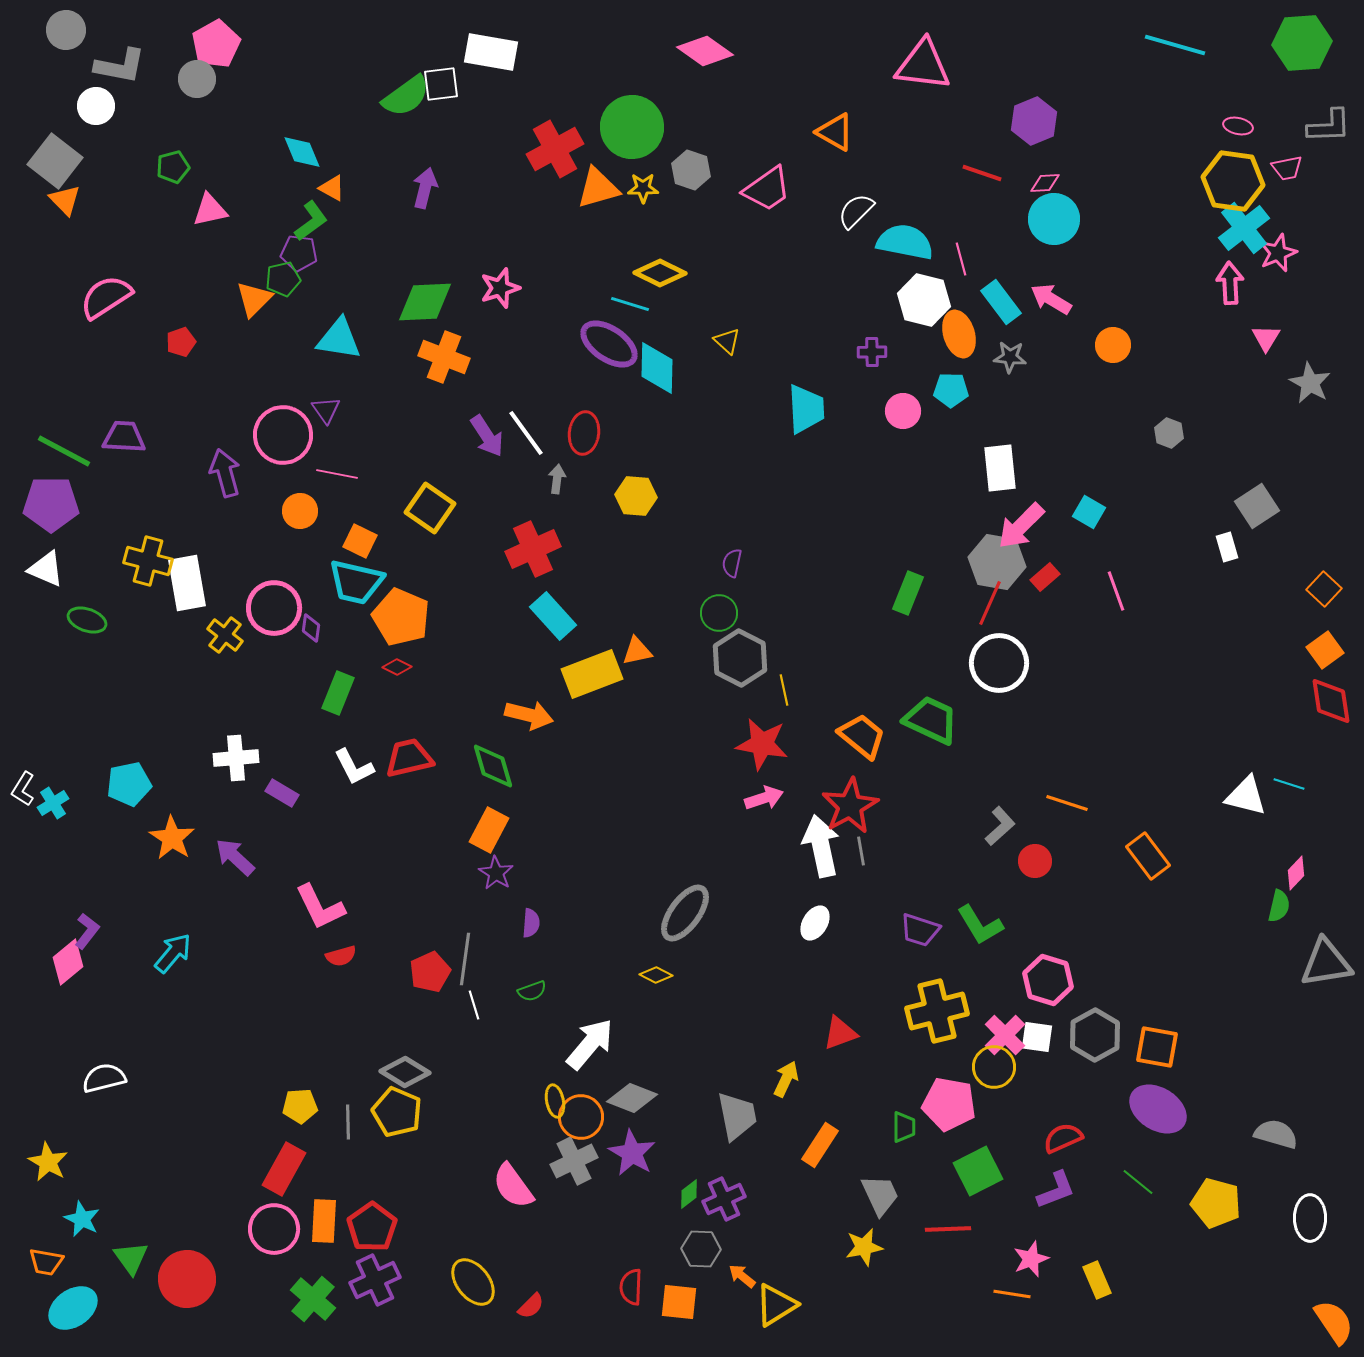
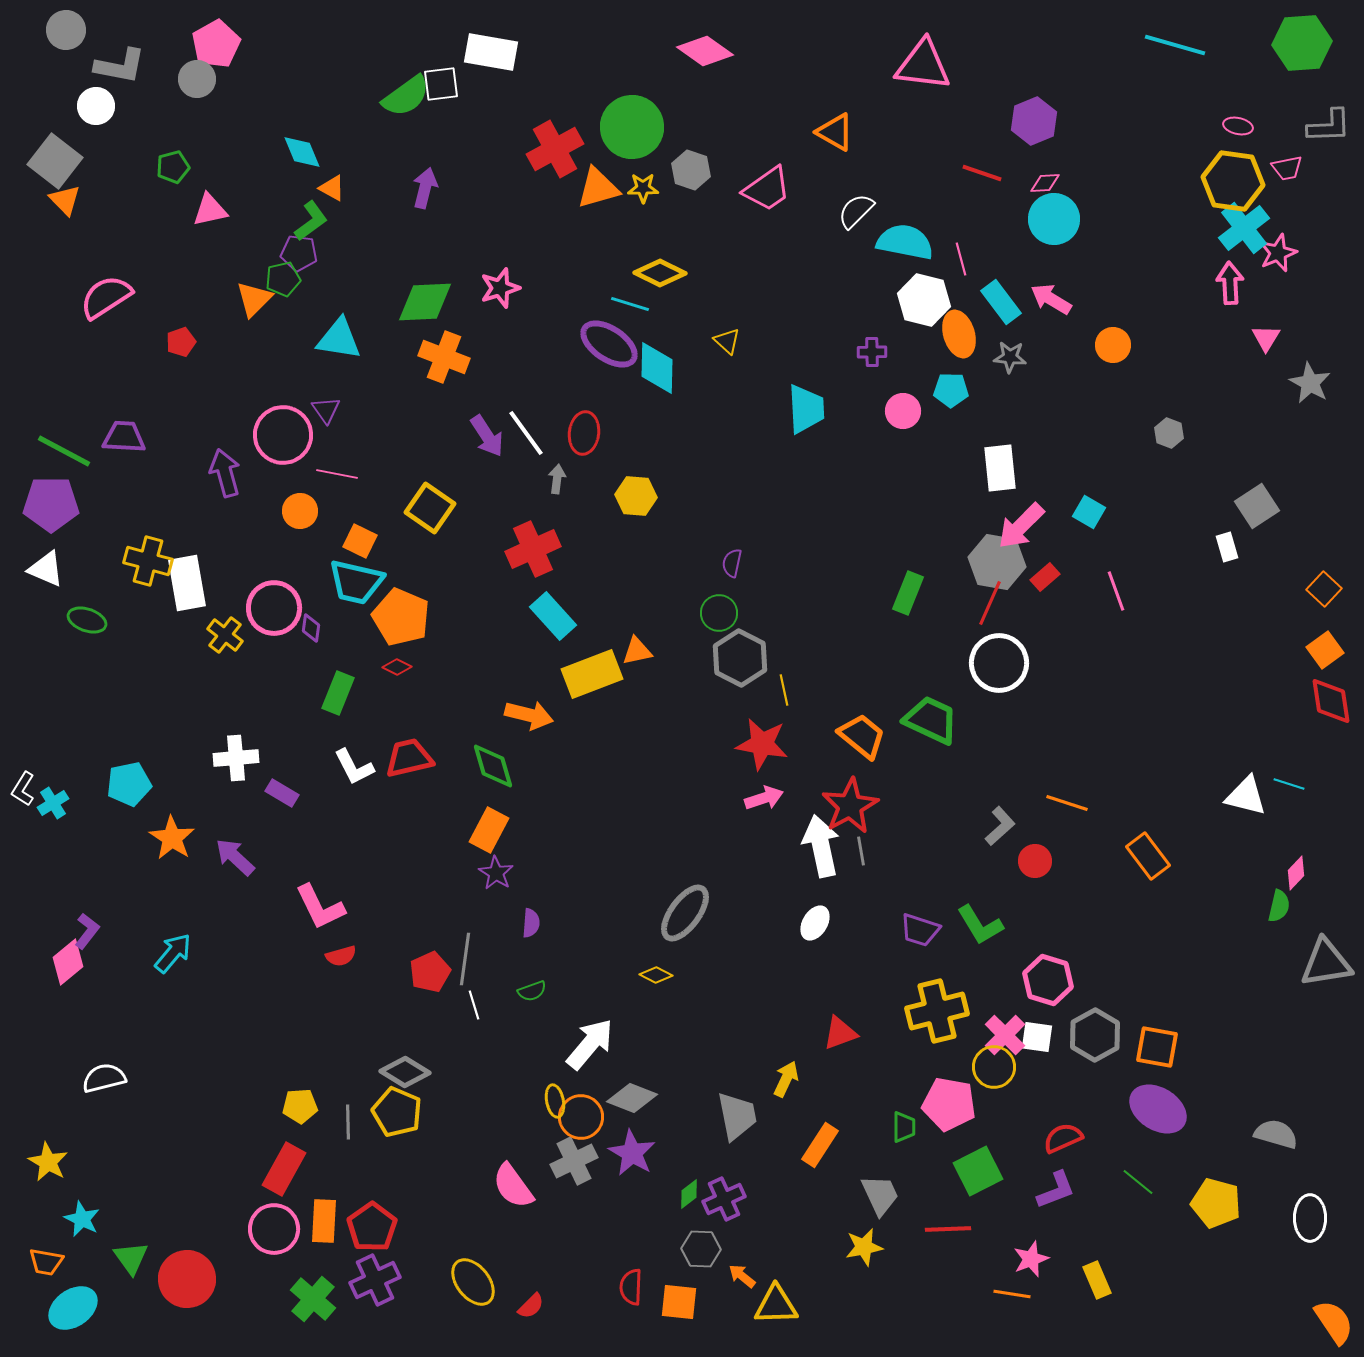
yellow triangle at (776, 1305): rotated 30 degrees clockwise
